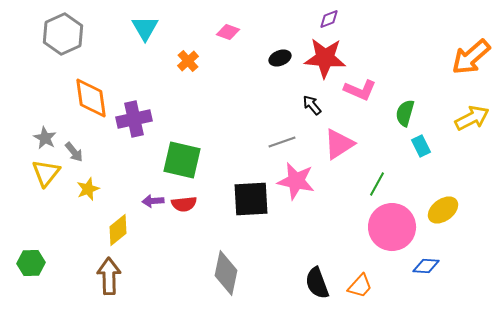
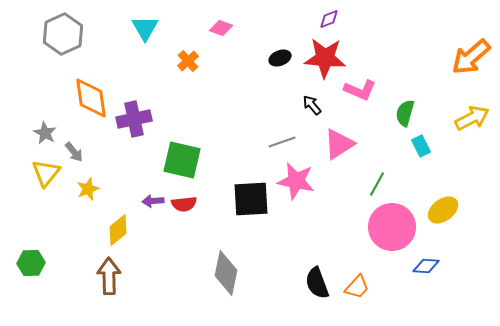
pink diamond: moved 7 px left, 4 px up
gray star: moved 5 px up
orange trapezoid: moved 3 px left, 1 px down
